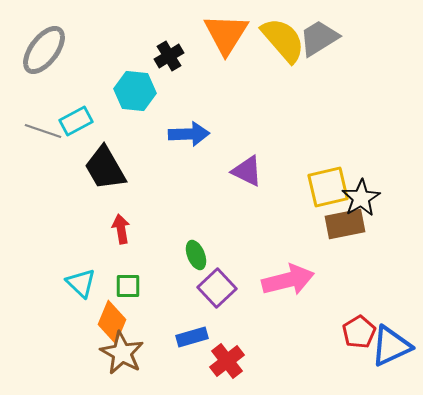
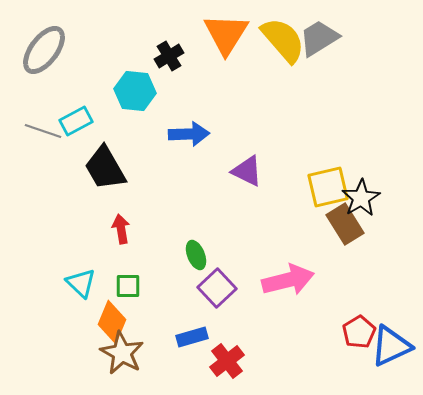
brown rectangle: rotated 69 degrees clockwise
